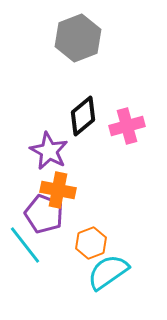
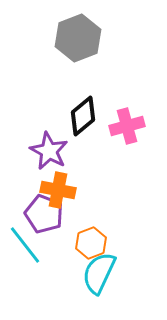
cyan semicircle: moved 9 px left, 1 px down; rotated 30 degrees counterclockwise
